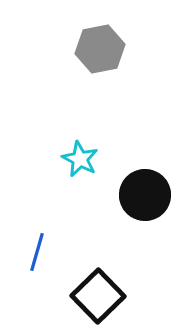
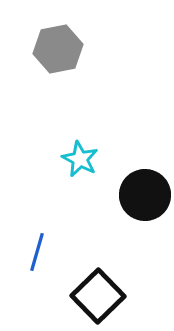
gray hexagon: moved 42 px left
